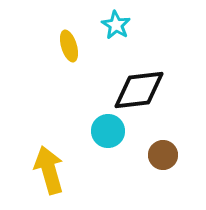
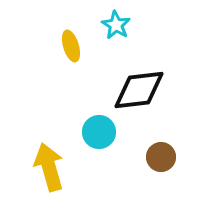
yellow ellipse: moved 2 px right
cyan circle: moved 9 px left, 1 px down
brown circle: moved 2 px left, 2 px down
yellow arrow: moved 3 px up
